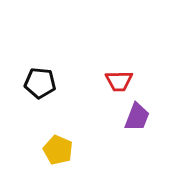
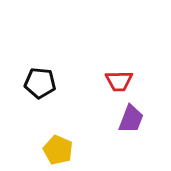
purple trapezoid: moved 6 px left, 2 px down
